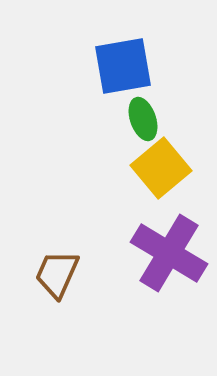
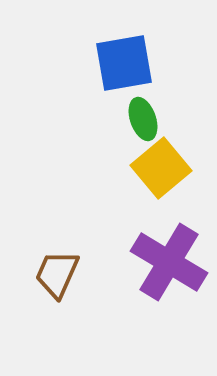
blue square: moved 1 px right, 3 px up
purple cross: moved 9 px down
